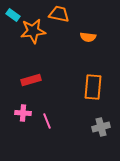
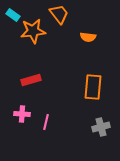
orange trapezoid: rotated 40 degrees clockwise
pink cross: moved 1 px left, 1 px down
pink line: moved 1 px left, 1 px down; rotated 35 degrees clockwise
